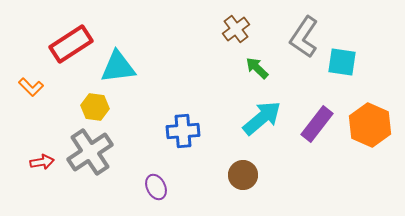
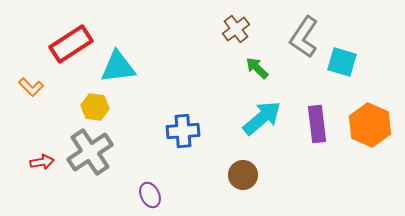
cyan square: rotated 8 degrees clockwise
purple rectangle: rotated 45 degrees counterclockwise
purple ellipse: moved 6 px left, 8 px down
